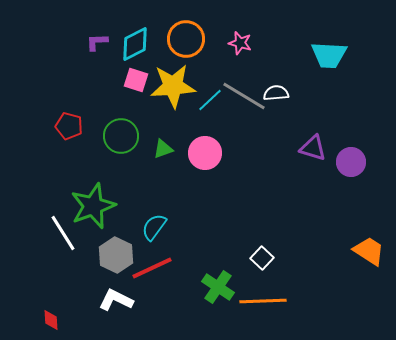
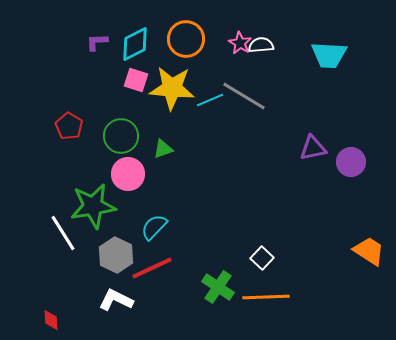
pink star: rotated 15 degrees clockwise
yellow star: moved 1 px left, 2 px down; rotated 9 degrees clockwise
white semicircle: moved 15 px left, 48 px up
cyan line: rotated 20 degrees clockwise
red pentagon: rotated 16 degrees clockwise
purple triangle: rotated 28 degrees counterclockwise
pink circle: moved 77 px left, 21 px down
green star: rotated 12 degrees clockwise
cyan semicircle: rotated 8 degrees clockwise
orange line: moved 3 px right, 4 px up
